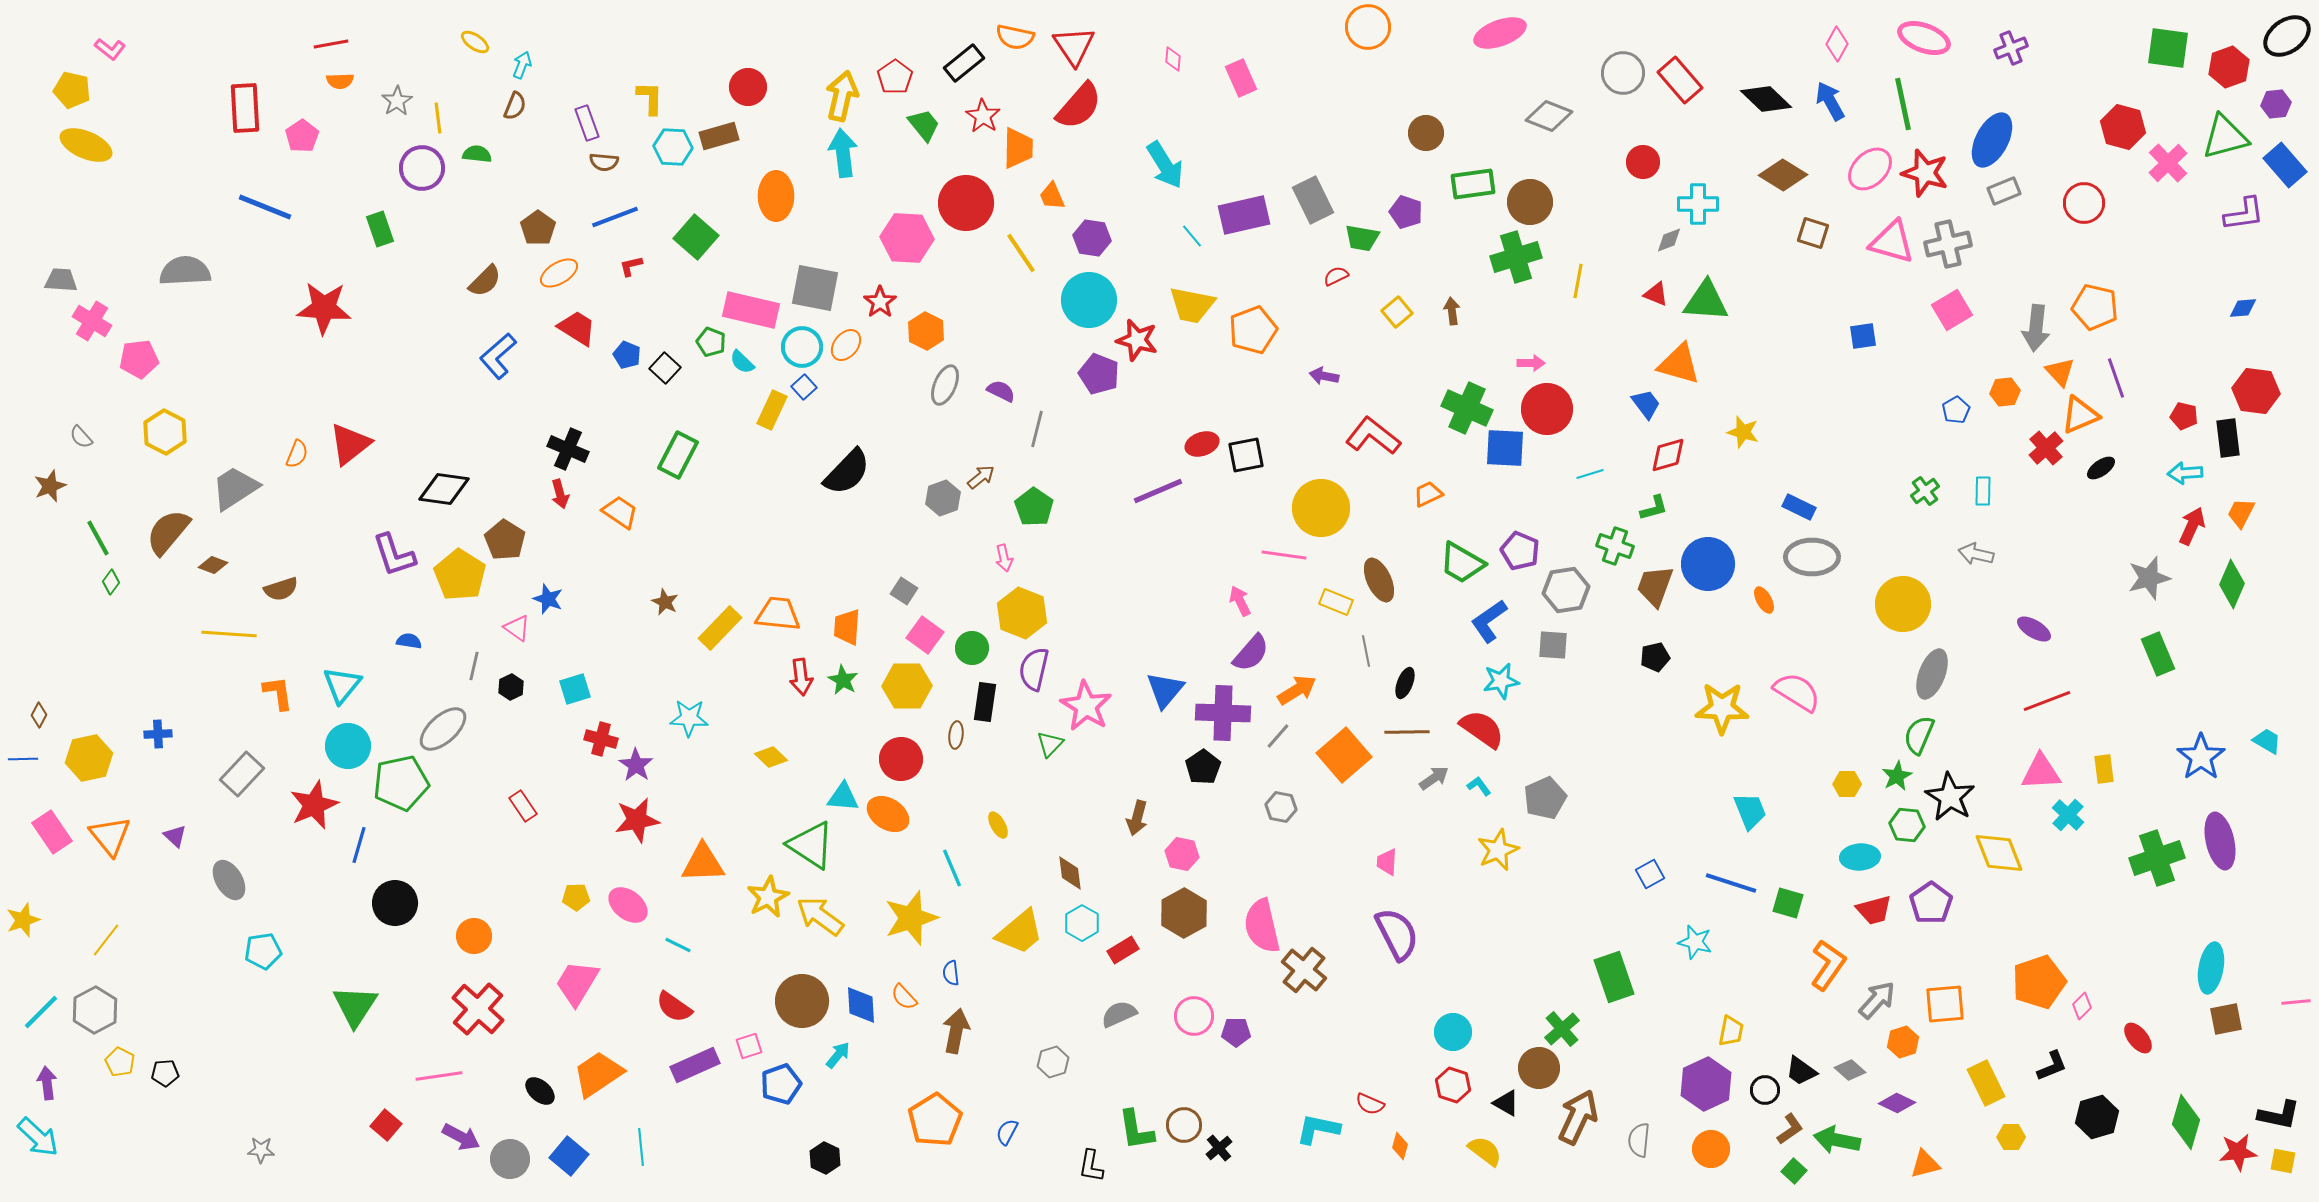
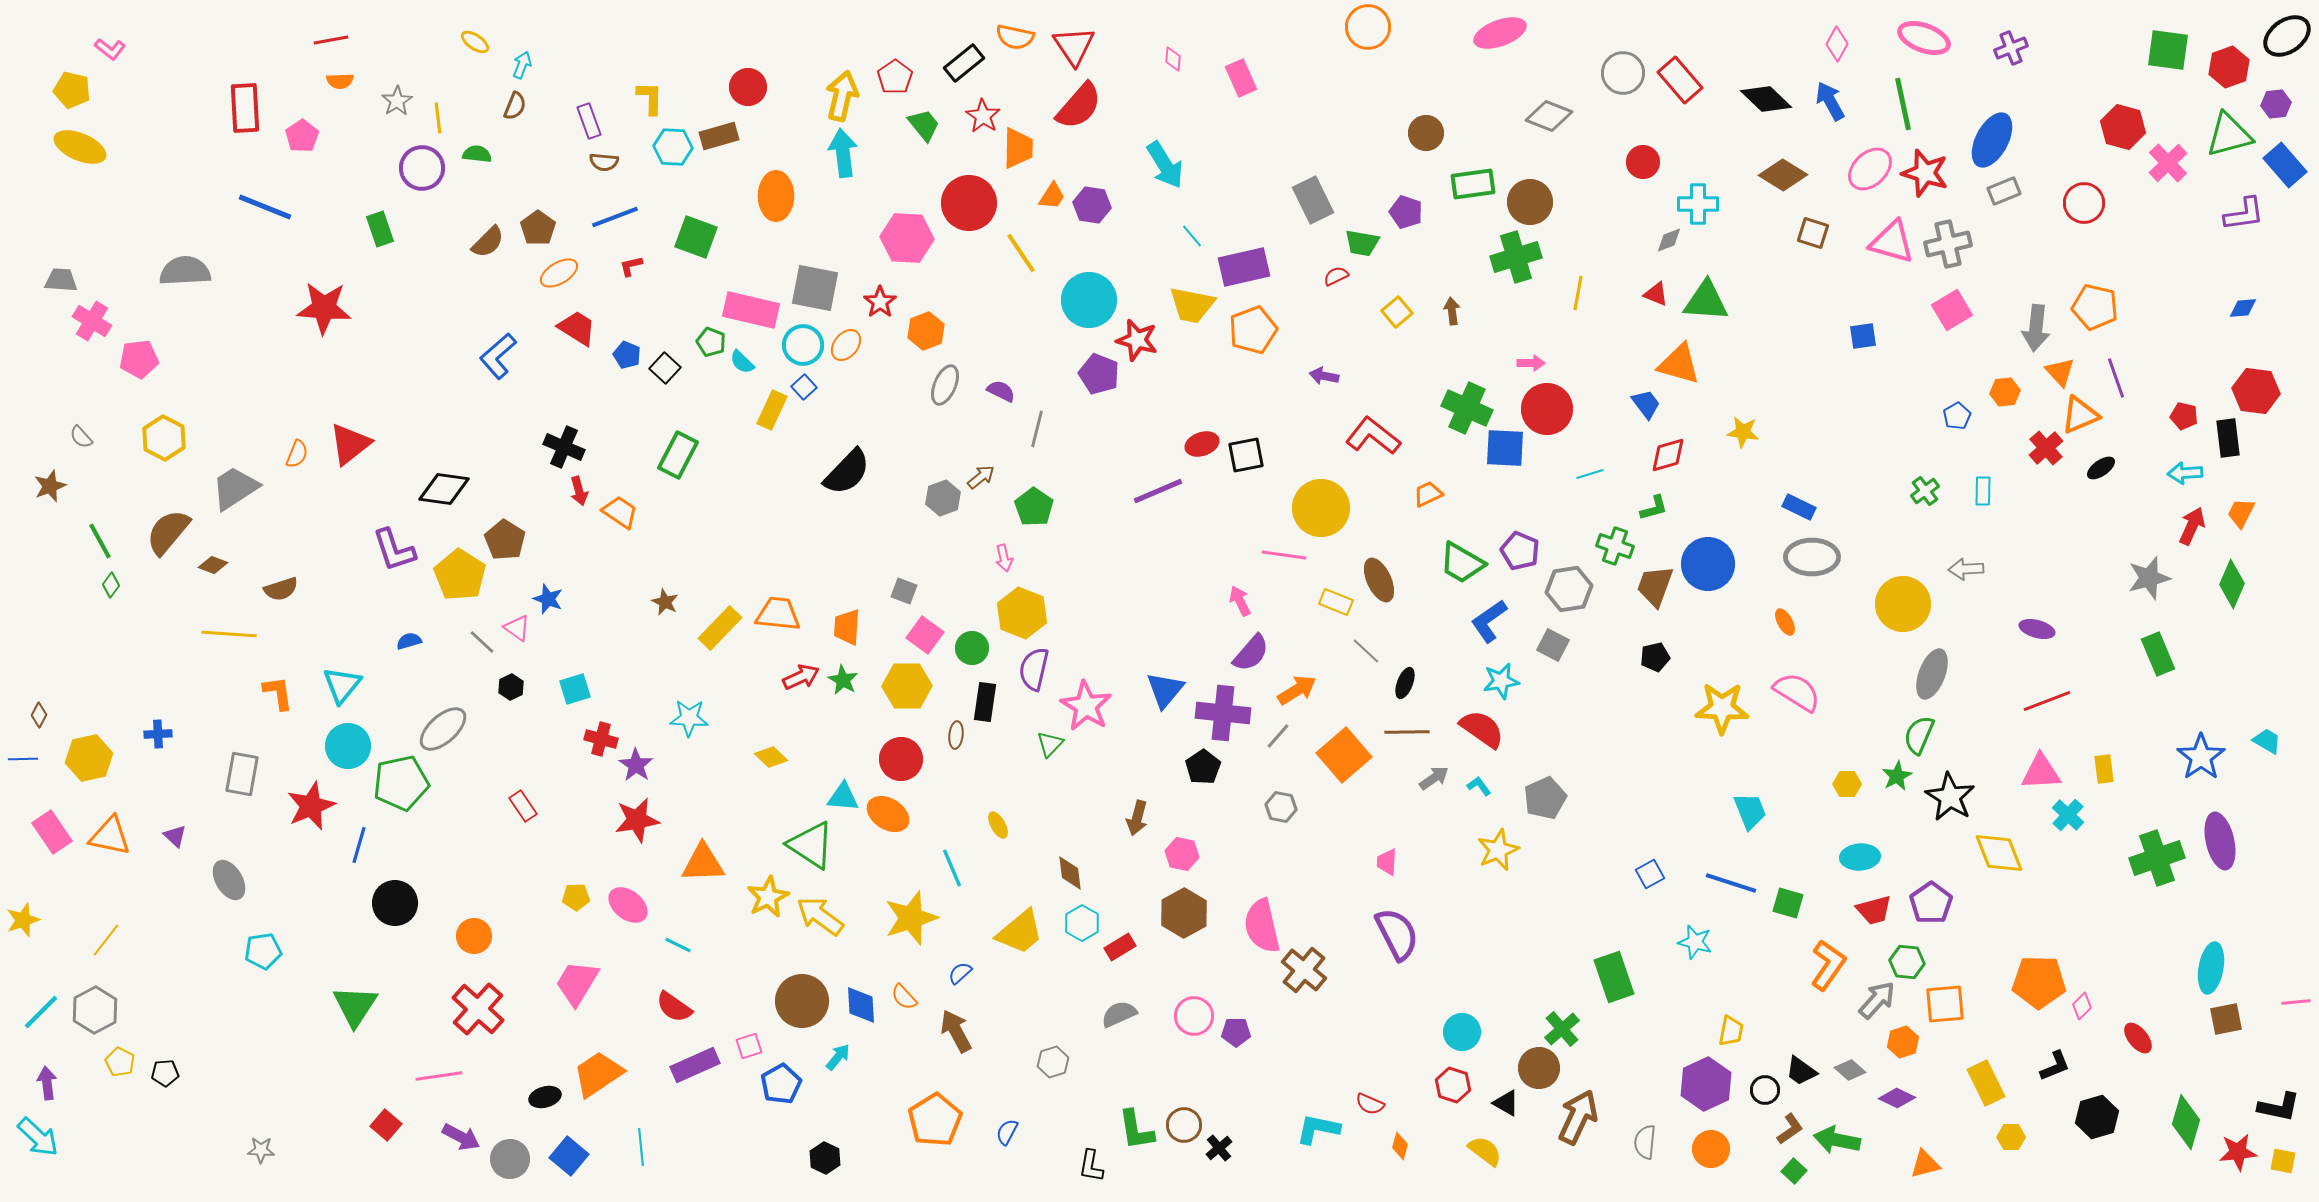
red line at (331, 44): moved 4 px up
green square at (2168, 48): moved 2 px down
purple rectangle at (587, 123): moved 2 px right, 2 px up
green triangle at (2225, 137): moved 4 px right, 2 px up
yellow ellipse at (86, 145): moved 6 px left, 2 px down
orange trapezoid at (1052, 196): rotated 124 degrees counterclockwise
red circle at (966, 203): moved 3 px right
purple rectangle at (1244, 215): moved 52 px down
green square at (696, 237): rotated 21 degrees counterclockwise
purple hexagon at (1092, 238): moved 33 px up
green trapezoid at (1362, 238): moved 5 px down
brown semicircle at (485, 281): moved 3 px right, 39 px up
yellow line at (1578, 281): moved 12 px down
orange hexagon at (926, 331): rotated 12 degrees clockwise
cyan circle at (802, 347): moved 1 px right, 2 px up
blue pentagon at (1956, 410): moved 1 px right, 6 px down
yellow hexagon at (165, 432): moved 1 px left, 6 px down
yellow star at (1743, 432): rotated 8 degrees counterclockwise
black cross at (568, 449): moved 4 px left, 2 px up
red arrow at (560, 494): moved 19 px right, 3 px up
green line at (98, 538): moved 2 px right, 3 px down
gray arrow at (1976, 554): moved 10 px left, 15 px down; rotated 16 degrees counterclockwise
purple L-shape at (394, 555): moved 5 px up
green diamond at (111, 582): moved 3 px down
gray hexagon at (1566, 590): moved 3 px right, 1 px up
gray square at (904, 591): rotated 12 degrees counterclockwise
orange ellipse at (1764, 600): moved 21 px right, 22 px down
purple ellipse at (2034, 629): moved 3 px right; rotated 16 degrees counterclockwise
blue semicircle at (409, 641): rotated 25 degrees counterclockwise
gray square at (1553, 645): rotated 24 degrees clockwise
gray line at (1366, 651): rotated 36 degrees counterclockwise
gray line at (474, 666): moved 8 px right, 24 px up; rotated 60 degrees counterclockwise
red arrow at (801, 677): rotated 108 degrees counterclockwise
purple cross at (1223, 713): rotated 4 degrees clockwise
gray rectangle at (242, 774): rotated 33 degrees counterclockwise
red star at (314, 805): moved 3 px left, 1 px down
green hexagon at (1907, 825): moved 137 px down
orange triangle at (110, 836): rotated 39 degrees counterclockwise
red rectangle at (1123, 950): moved 3 px left, 3 px up
blue semicircle at (951, 973): moved 9 px right; rotated 55 degrees clockwise
orange pentagon at (2039, 982): rotated 20 degrees clockwise
brown arrow at (956, 1031): rotated 39 degrees counterclockwise
cyan circle at (1453, 1032): moved 9 px right
cyan arrow at (838, 1055): moved 2 px down
black L-shape at (2052, 1066): moved 3 px right
blue pentagon at (781, 1084): rotated 9 degrees counterclockwise
black ellipse at (540, 1091): moved 5 px right, 6 px down; rotated 56 degrees counterclockwise
purple diamond at (1897, 1103): moved 5 px up
black L-shape at (2279, 1115): moved 8 px up
gray semicircle at (1639, 1140): moved 6 px right, 2 px down
